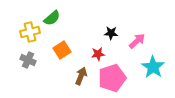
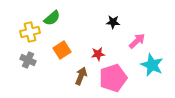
black star: moved 2 px right, 11 px up
cyan star: moved 1 px left, 2 px up; rotated 10 degrees counterclockwise
pink pentagon: moved 1 px right
